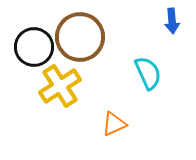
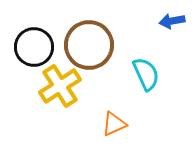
blue arrow: rotated 85 degrees clockwise
brown circle: moved 9 px right, 8 px down
cyan semicircle: moved 2 px left, 1 px down
